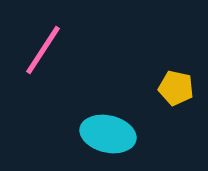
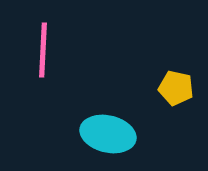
pink line: rotated 30 degrees counterclockwise
